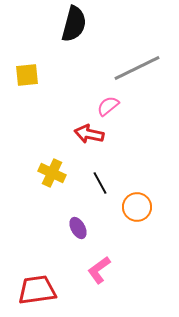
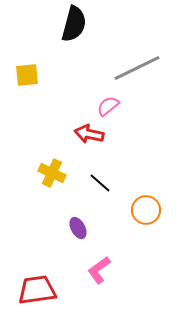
black line: rotated 20 degrees counterclockwise
orange circle: moved 9 px right, 3 px down
